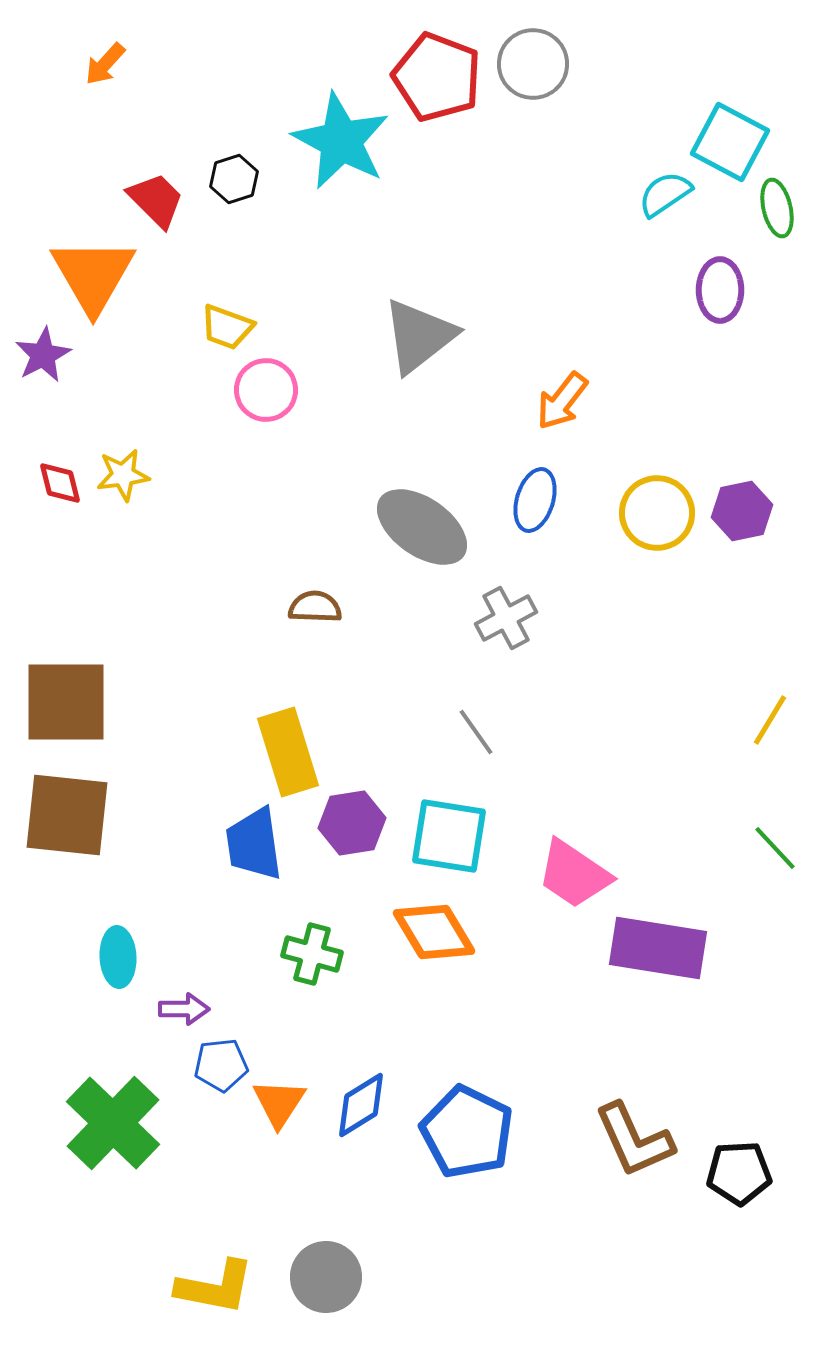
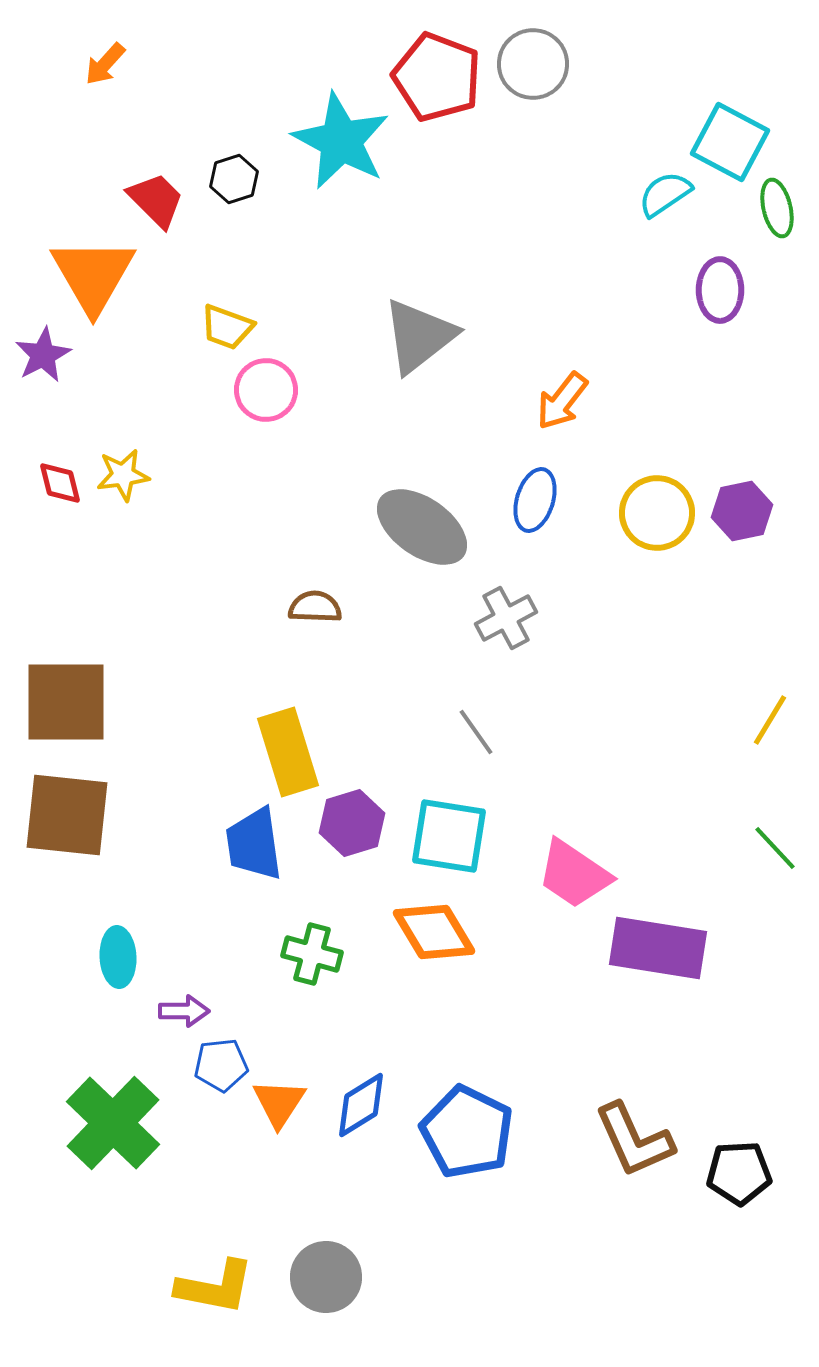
purple hexagon at (352, 823): rotated 8 degrees counterclockwise
purple arrow at (184, 1009): moved 2 px down
